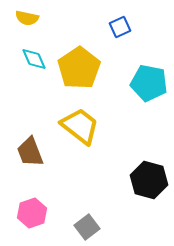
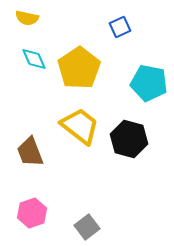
black hexagon: moved 20 px left, 41 px up
